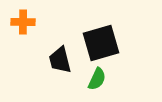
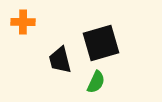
green semicircle: moved 1 px left, 3 px down
